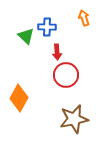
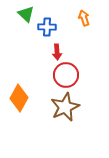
green triangle: moved 22 px up
brown star: moved 9 px left, 12 px up; rotated 12 degrees counterclockwise
